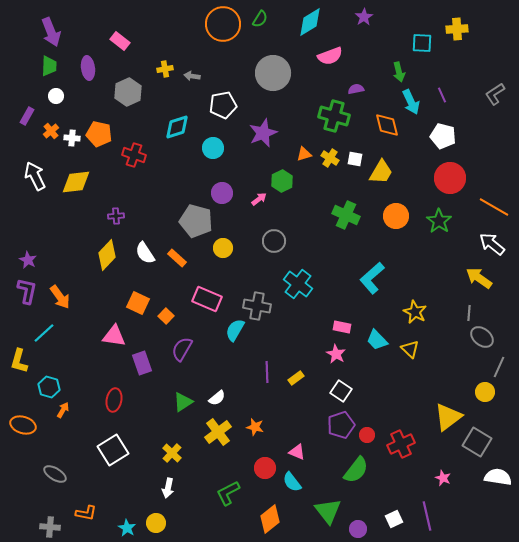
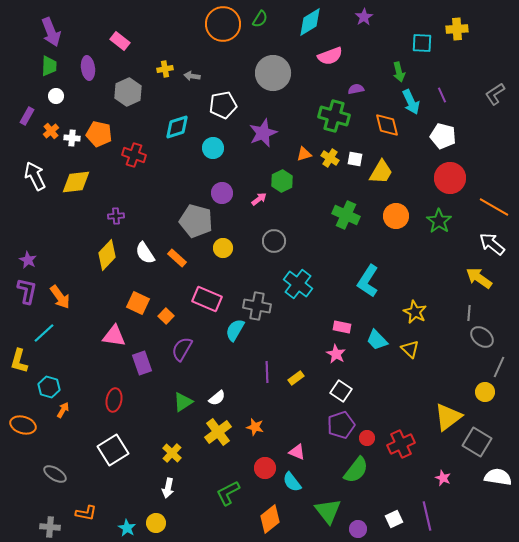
cyan L-shape at (372, 278): moved 4 px left, 3 px down; rotated 16 degrees counterclockwise
red circle at (367, 435): moved 3 px down
